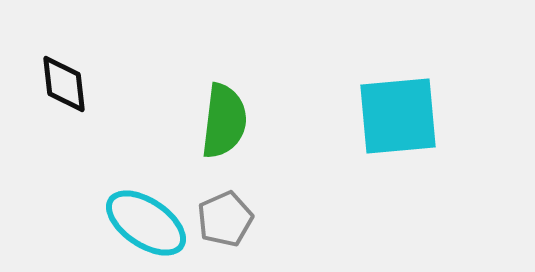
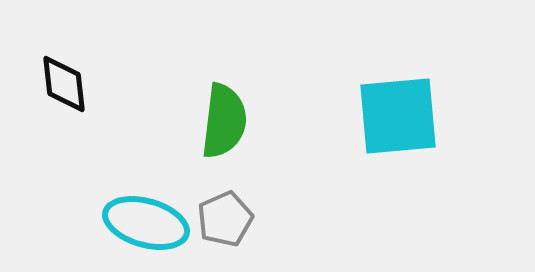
cyan ellipse: rotated 18 degrees counterclockwise
